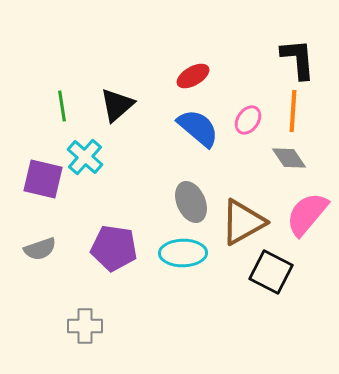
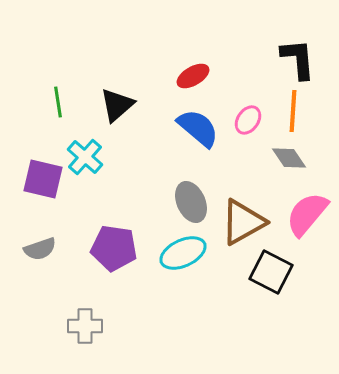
green line: moved 4 px left, 4 px up
cyan ellipse: rotated 24 degrees counterclockwise
